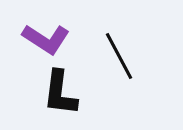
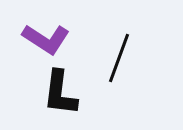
black line: moved 2 px down; rotated 48 degrees clockwise
